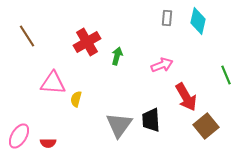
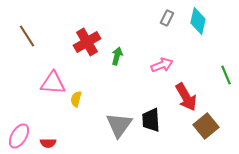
gray rectangle: rotated 21 degrees clockwise
